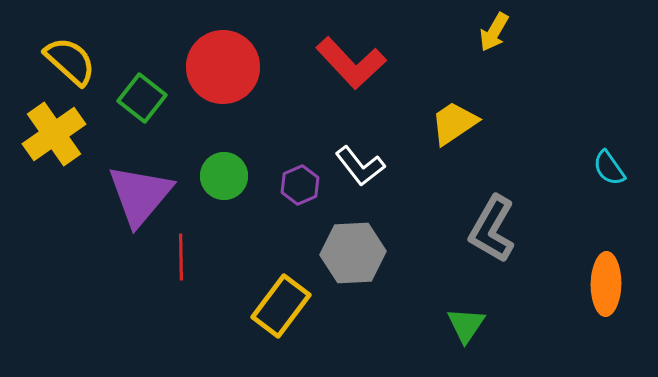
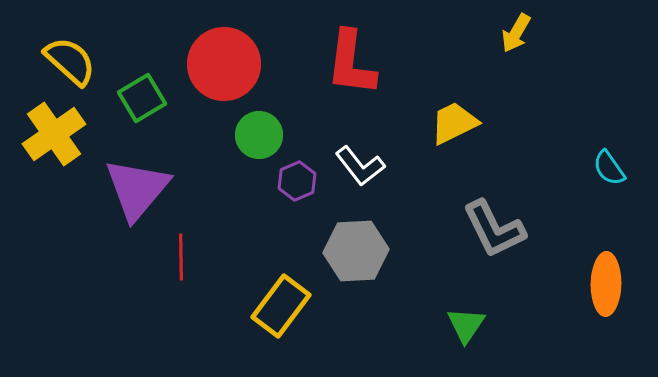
yellow arrow: moved 22 px right, 1 px down
red L-shape: rotated 50 degrees clockwise
red circle: moved 1 px right, 3 px up
green square: rotated 21 degrees clockwise
yellow trapezoid: rotated 8 degrees clockwise
green circle: moved 35 px right, 41 px up
purple hexagon: moved 3 px left, 4 px up
purple triangle: moved 3 px left, 6 px up
gray L-shape: moved 2 px right; rotated 56 degrees counterclockwise
gray hexagon: moved 3 px right, 2 px up
